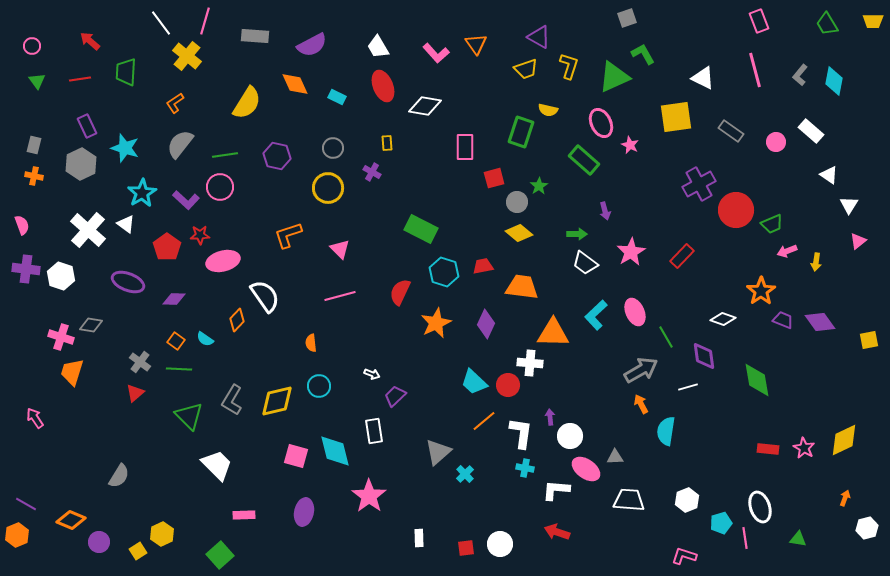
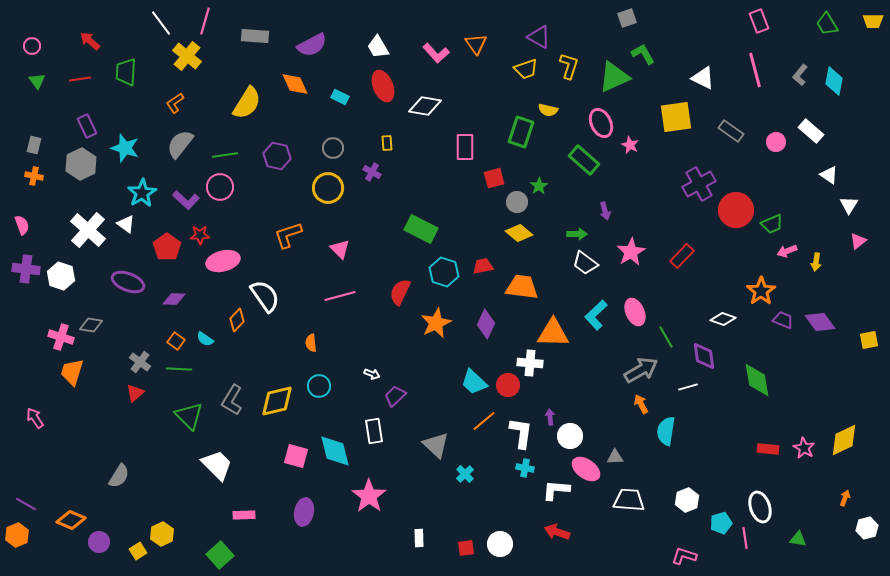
cyan rectangle at (337, 97): moved 3 px right
gray triangle at (438, 452): moved 2 px left, 7 px up; rotated 36 degrees counterclockwise
